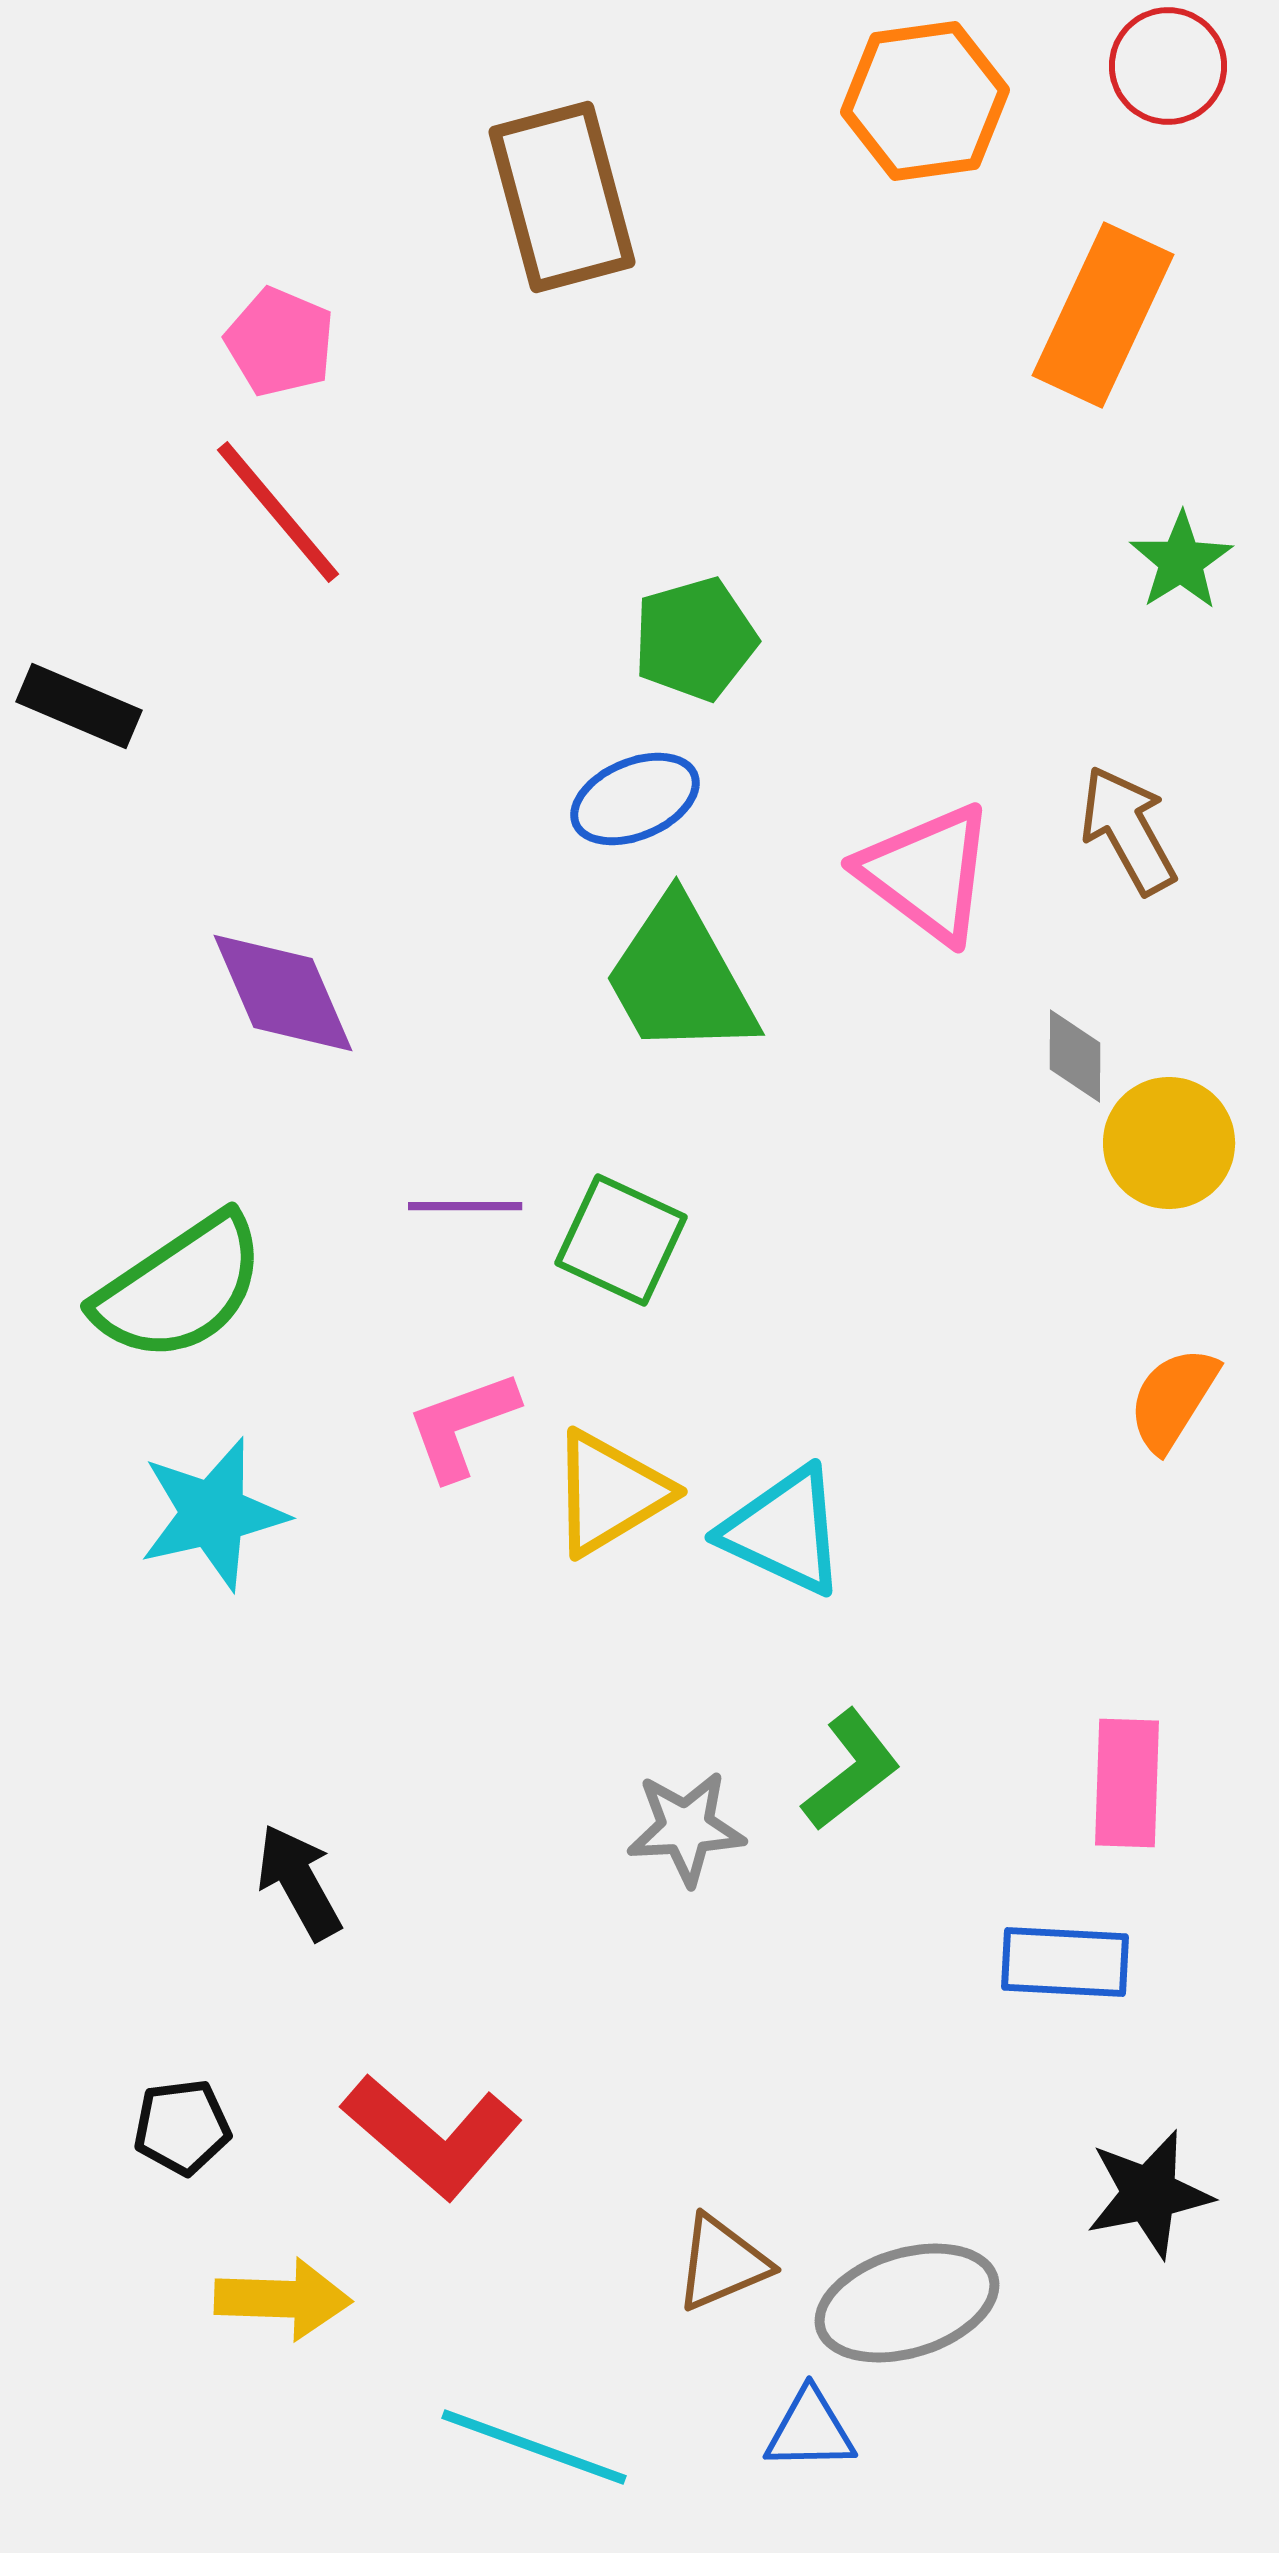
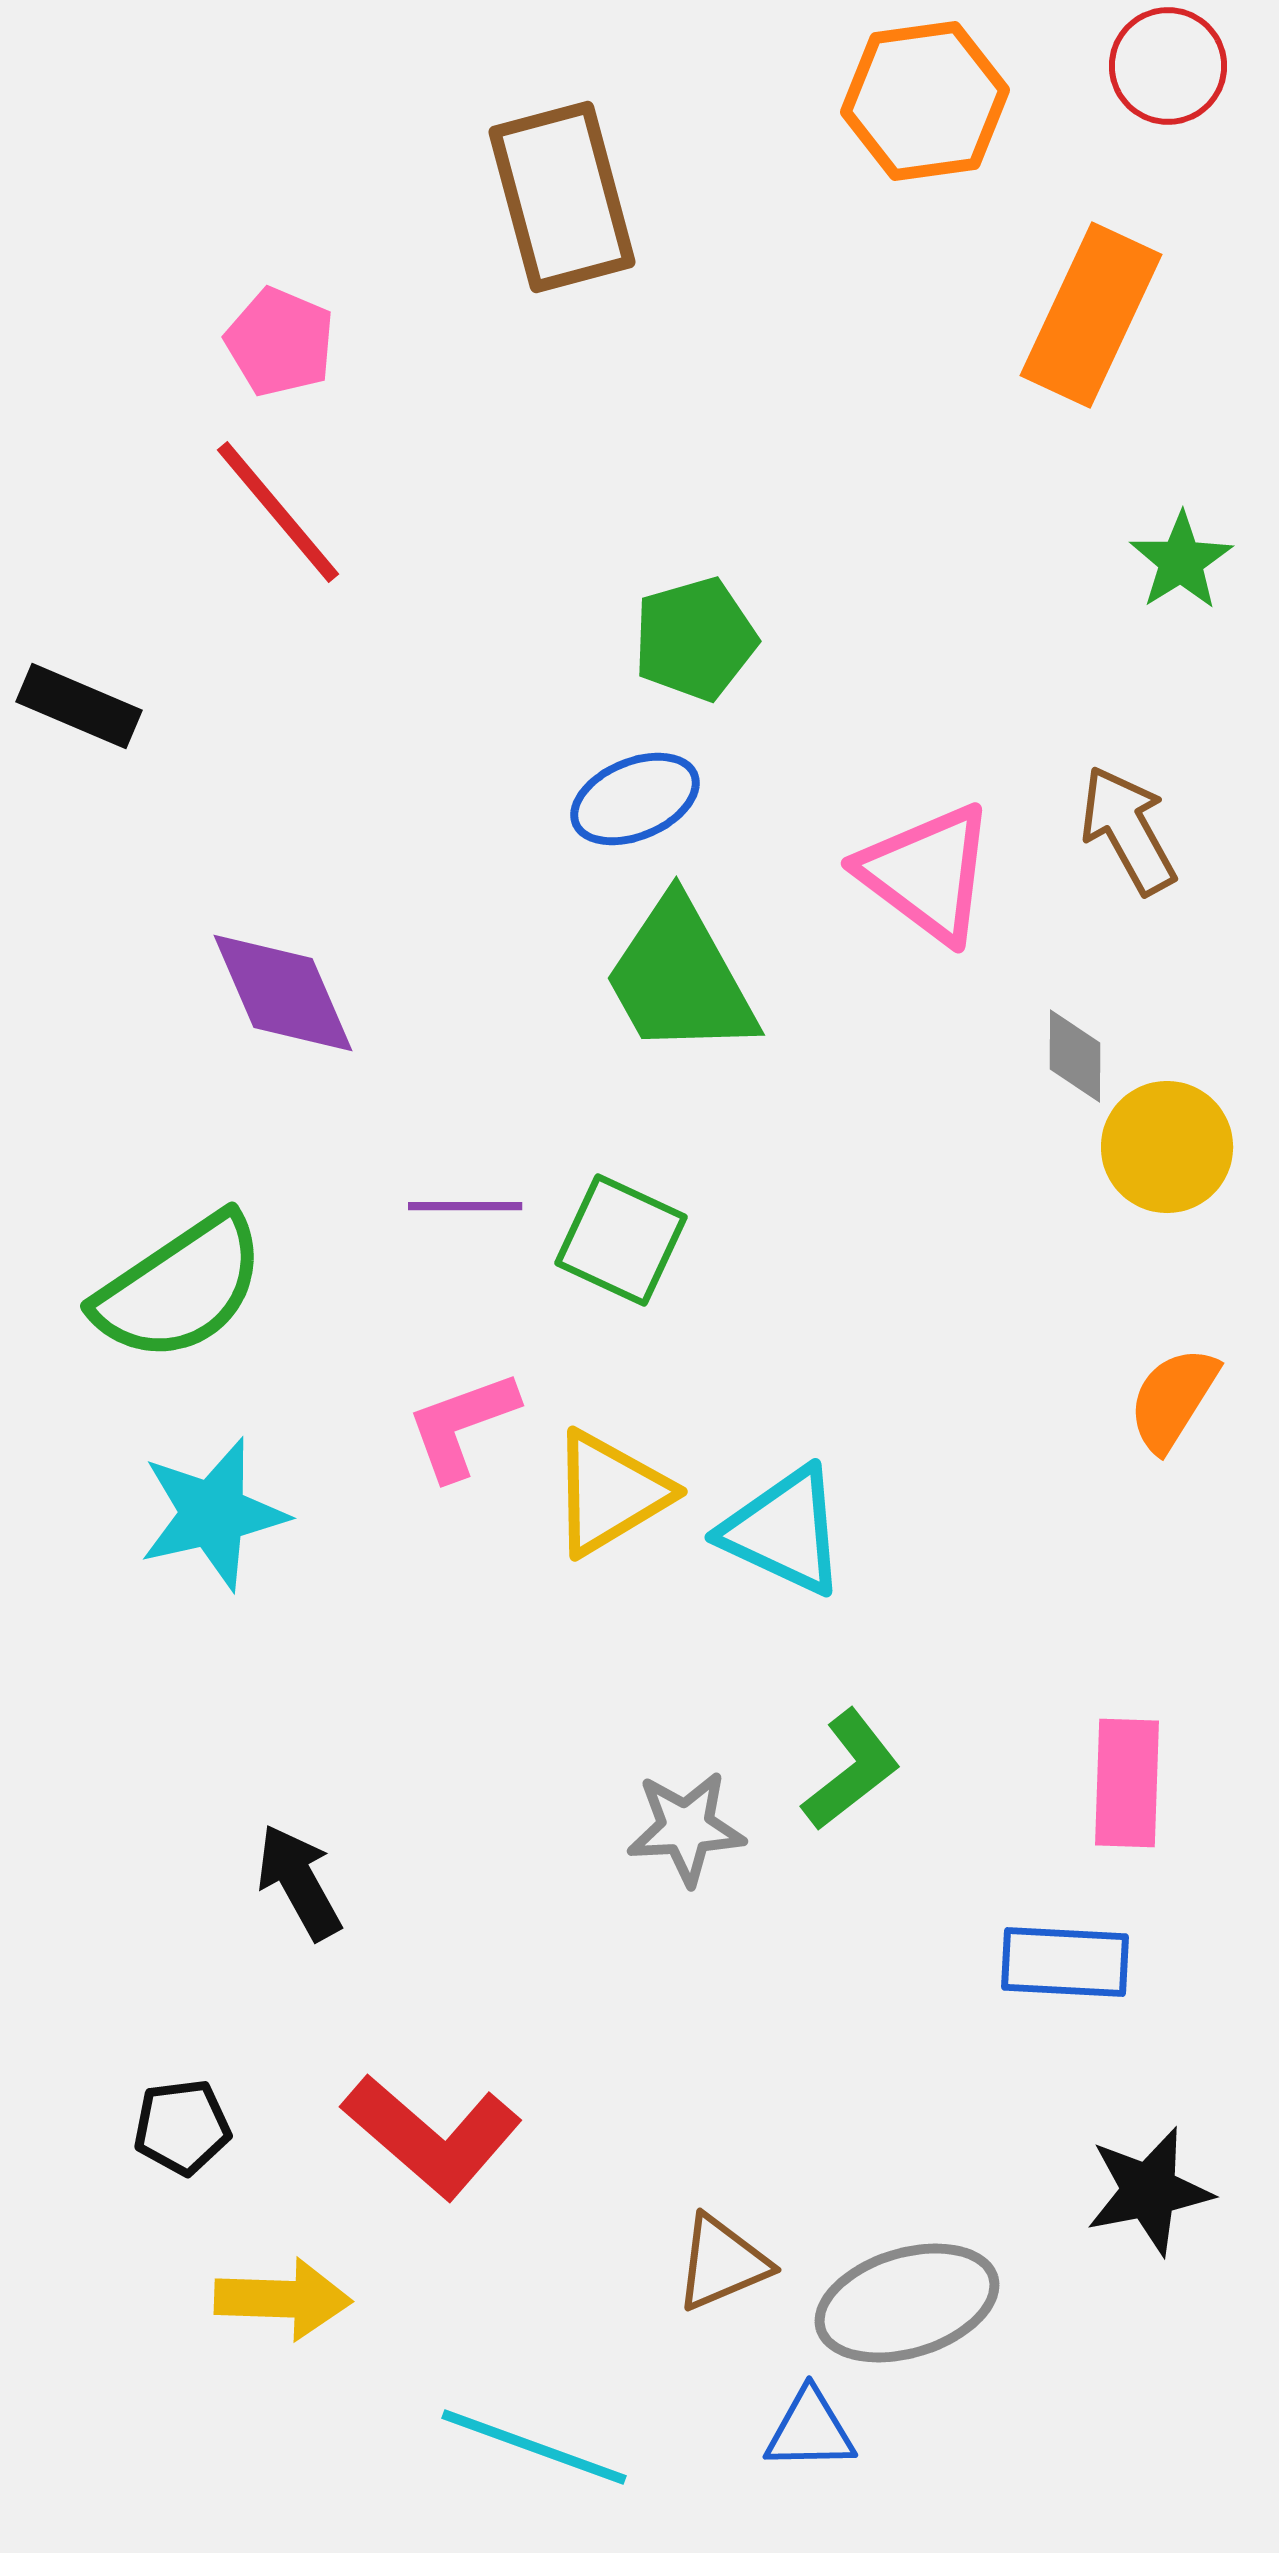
orange rectangle: moved 12 px left
yellow circle: moved 2 px left, 4 px down
black star: moved 3 px up
